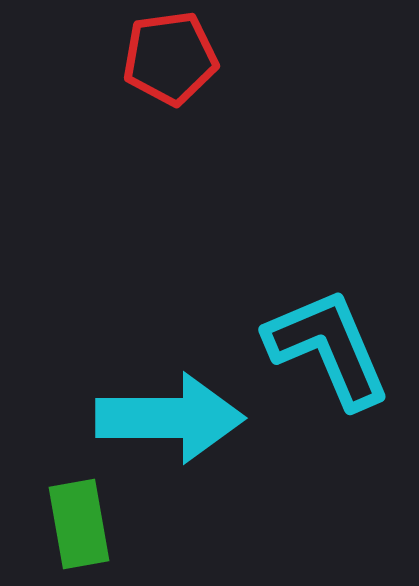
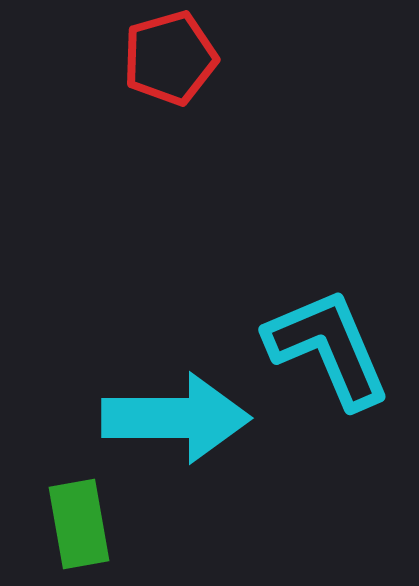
red pentagon: rotated 8 degrees counterclockwise
cyan arrow: moved 6 px right
